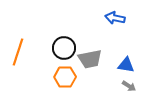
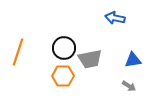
blue triangle: moved 7 px right, 5 px up; rotated 18 degrees counterclockwise
orange hexagon: moved 2 px left, 1 px up
